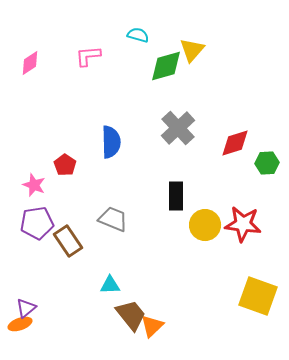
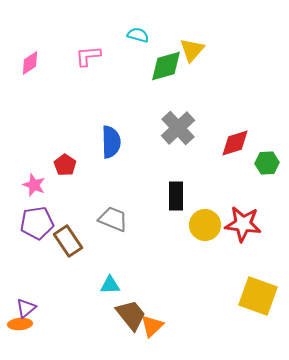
orange ellipse: rotated 15 degrees clockwise
